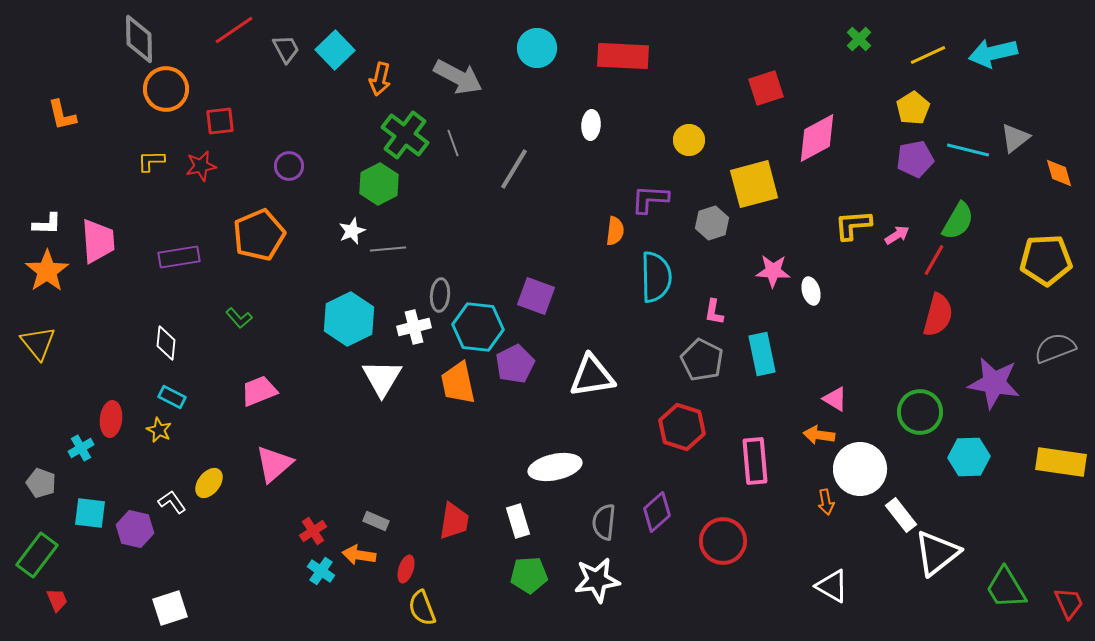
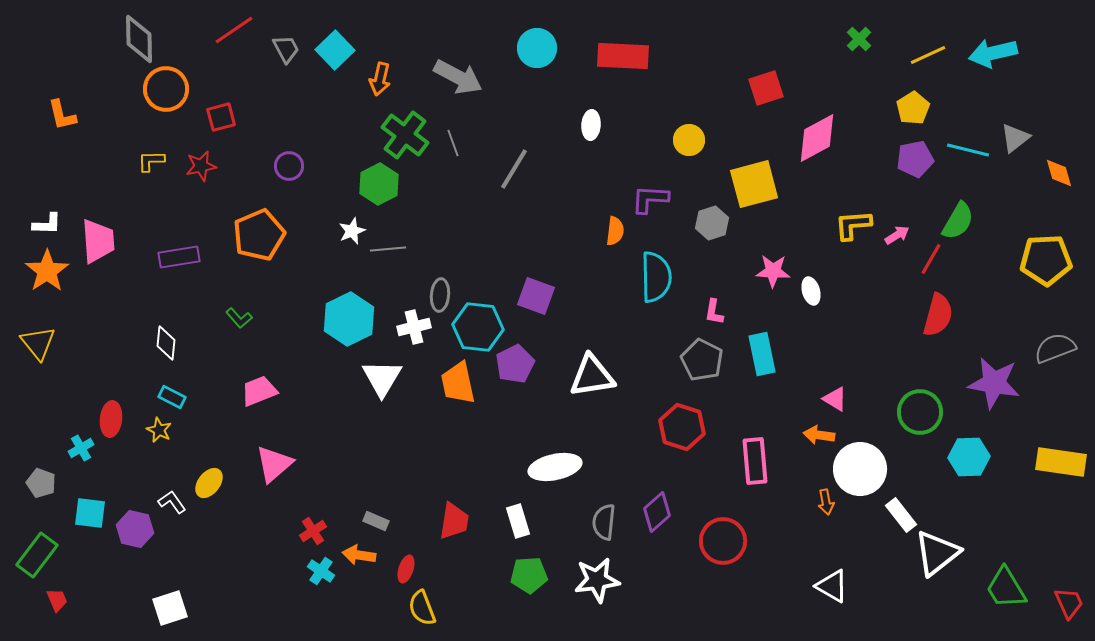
red square at (220, 121): moved 1 px right, 4 px up; rotated 8 degrees counterclockwise
red line at (934, 260): moved 3 px left, 1 px up
